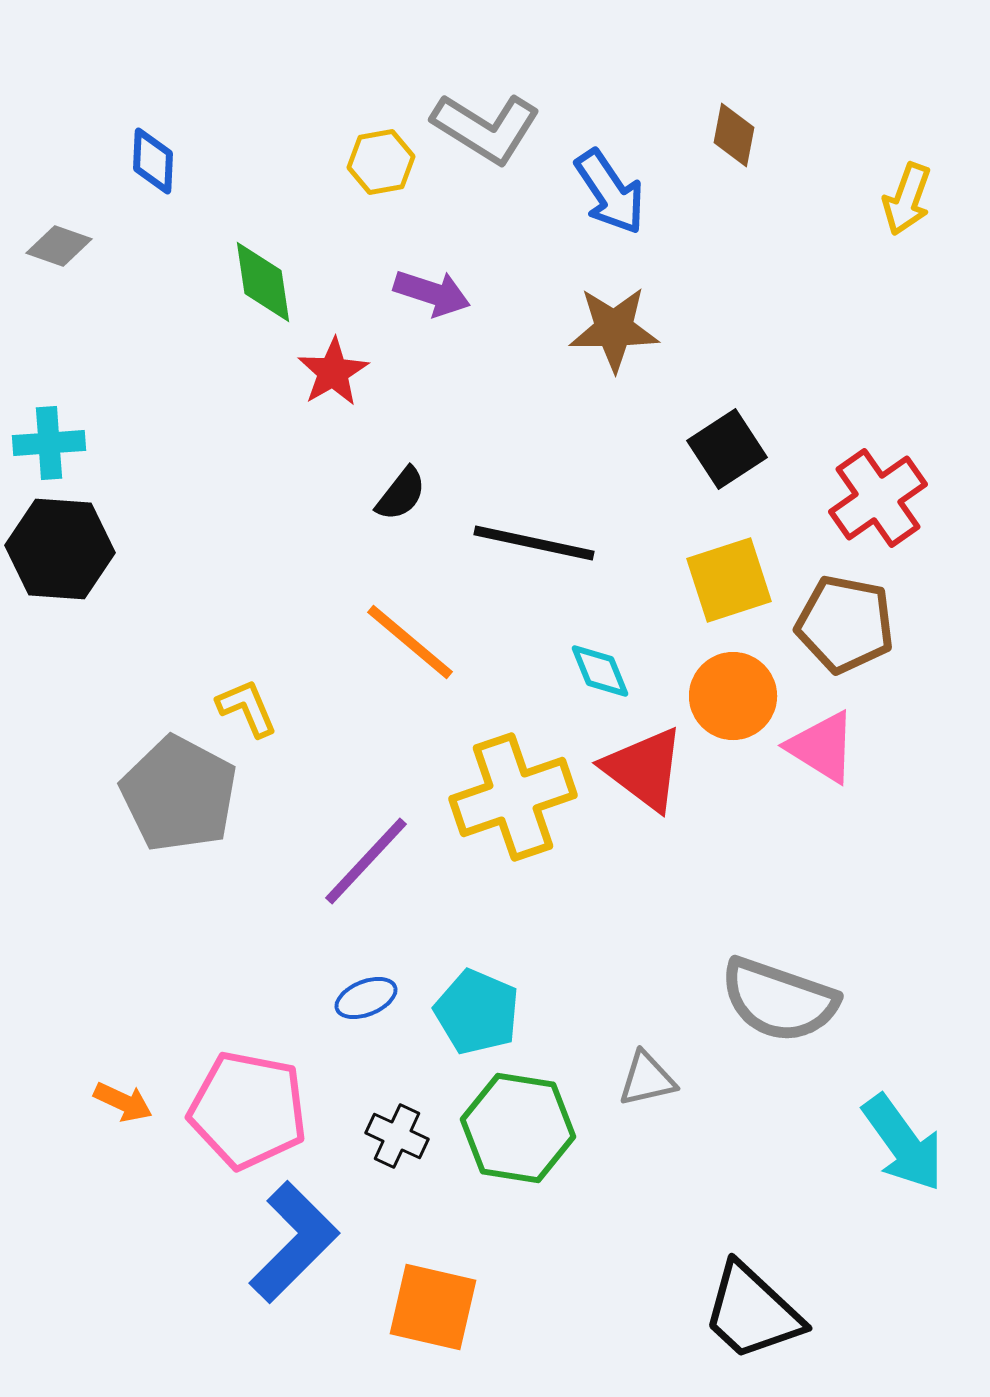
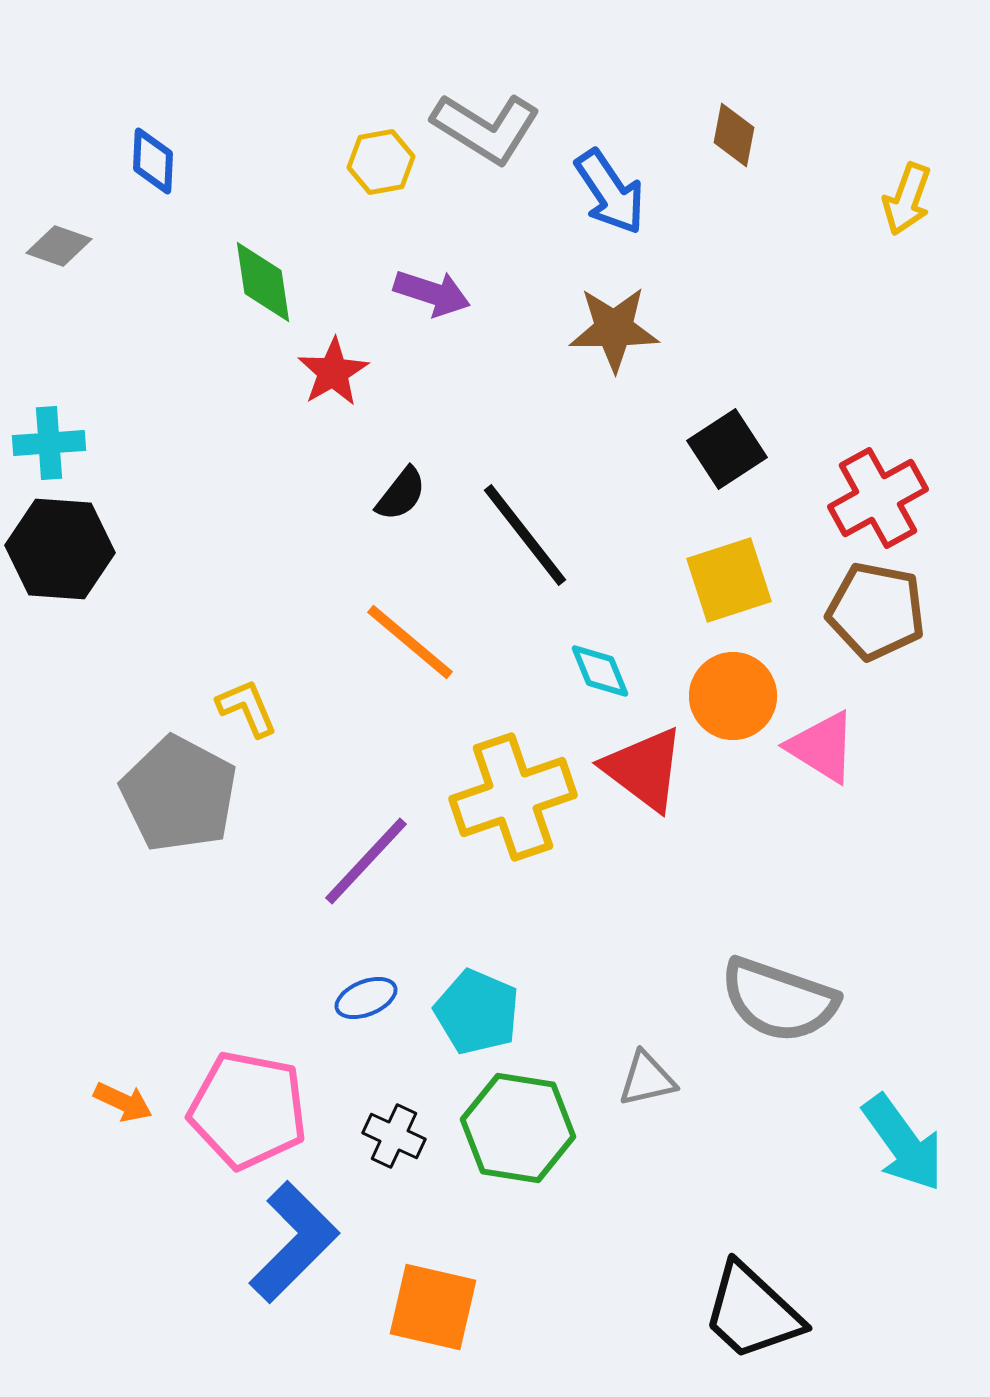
red cross: rotated 6 degrees clockwise
black line: moved 9 px left, 8 px up; rotated 40 degrees clockwise
brown pentagon: moved 31 px right, 13 px up
black cross: moved 3 px left
